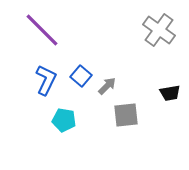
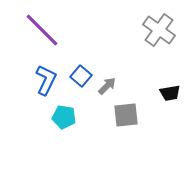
cyan pentagon: moved 3 px up
